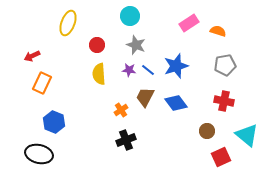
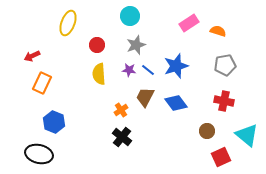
gray star: rotated 30 degrees clockwise
black cross: moved 4 px left, 3 px up; rotated 30 degrees counterclockwise
